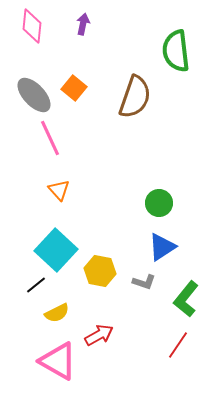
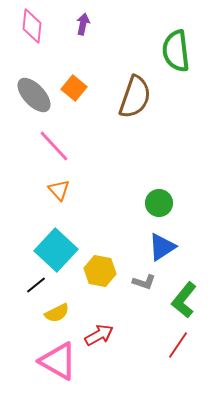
pink line: moved 4 px right, 8 px down; rotated 18 degrees counterclockwise
green L-shape: moved 2 px left, 1 px down
